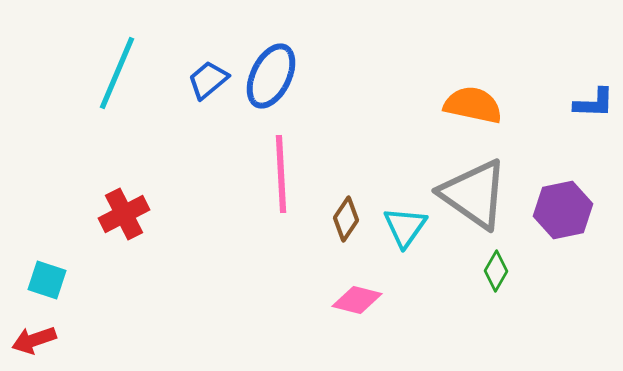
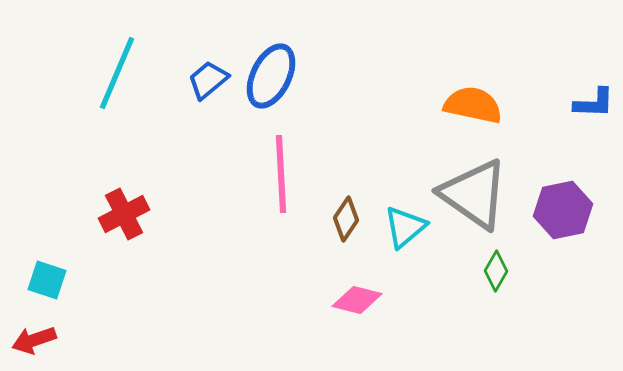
cyan triangle: rotated 15 degrees clockwise
